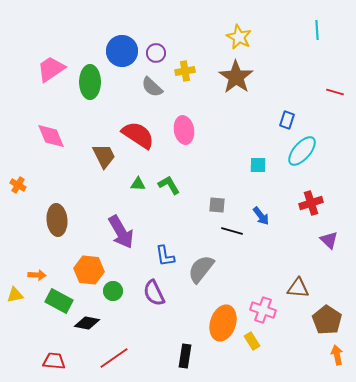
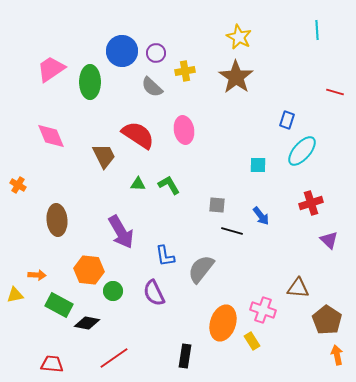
green rectangle at (59, 301): moved 4 px down
red trapezoid at (54, 361): moved 2 px left, 3 px down
